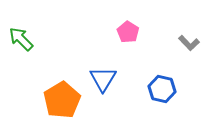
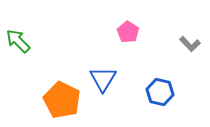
green arrow: moved 3 px left, 2 px down
gray L-shape: moved 1 px right, 1 px down
blue hexagon: moved 2 px left, 3 px down
orange pentagon: rotated 15 degrees counterclockwise
